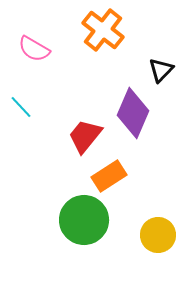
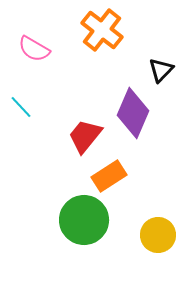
orange cross: moved 1 px left
